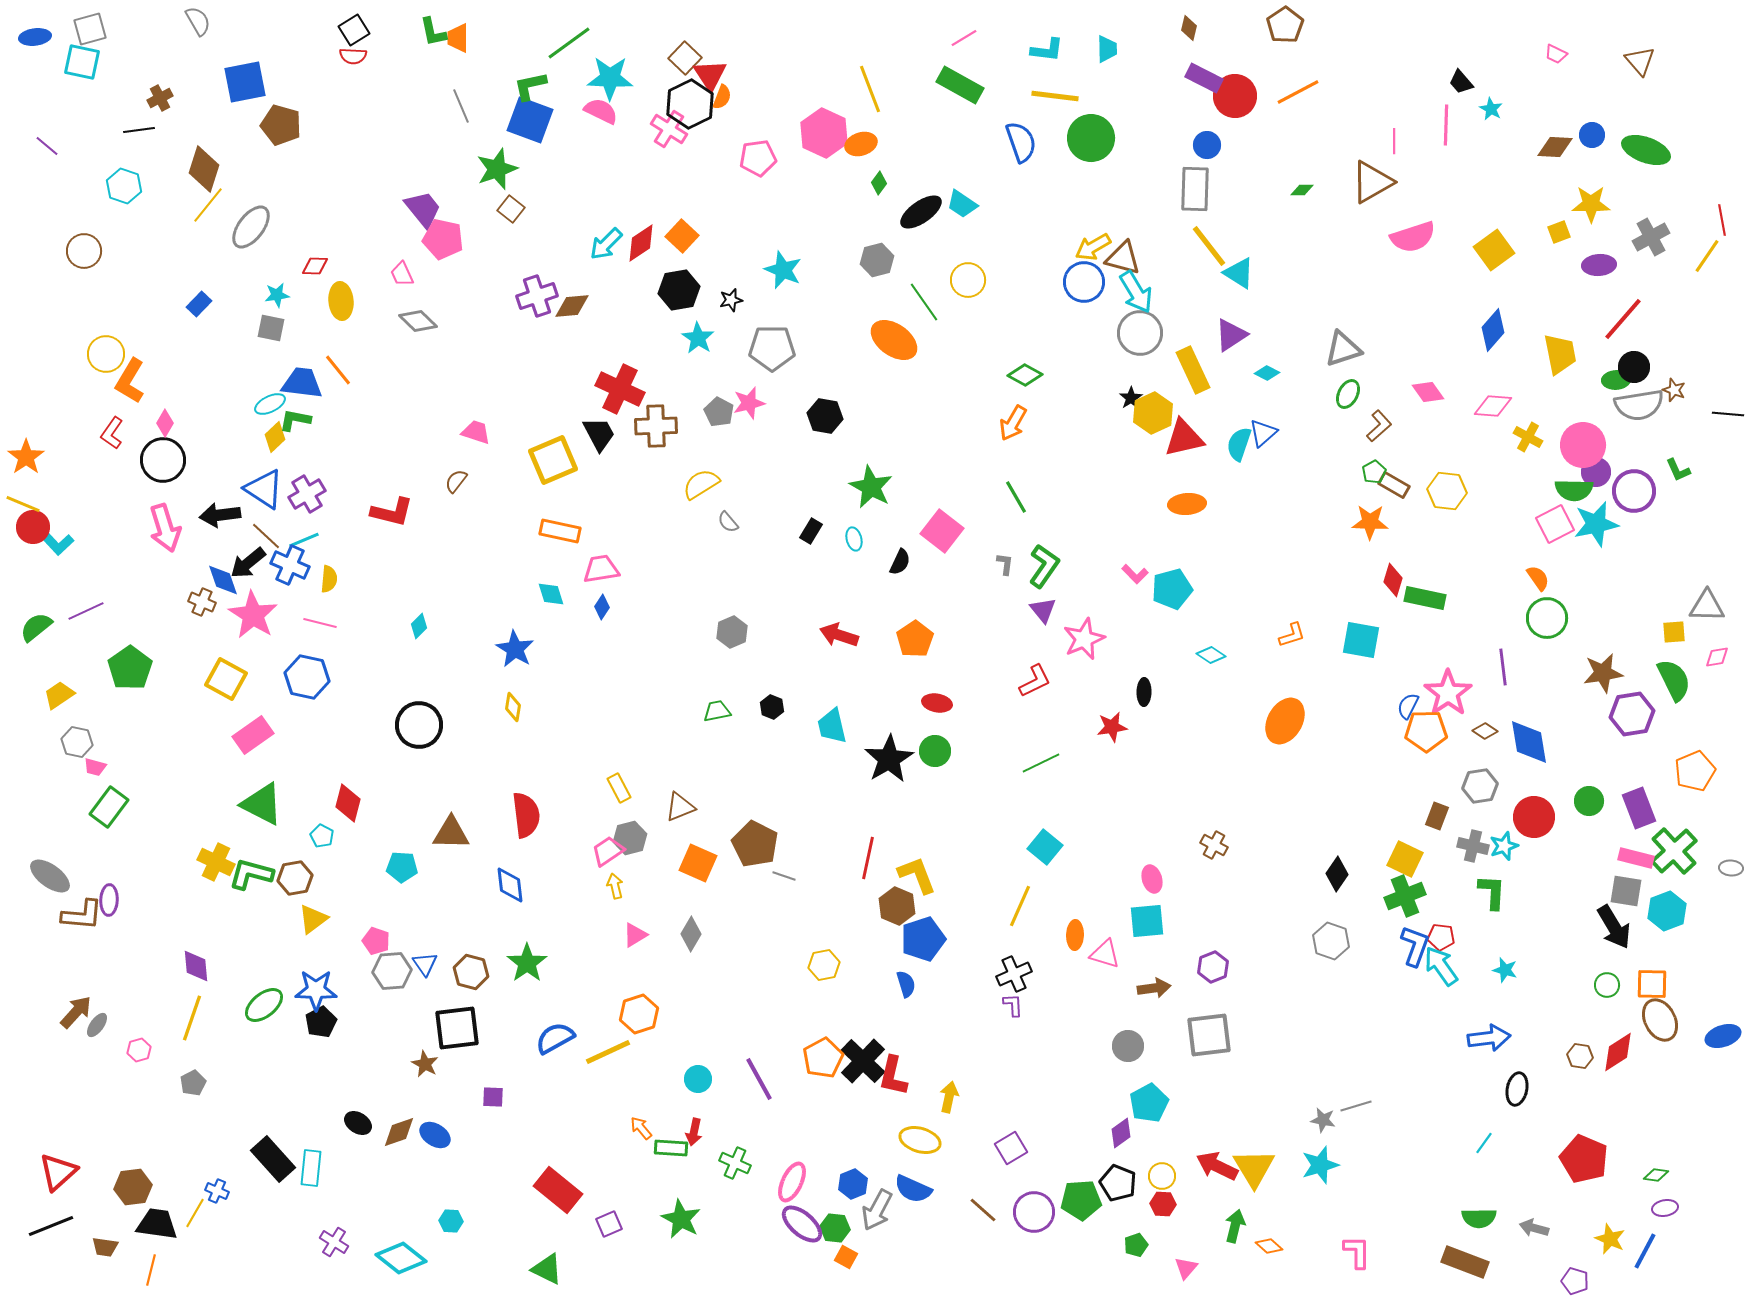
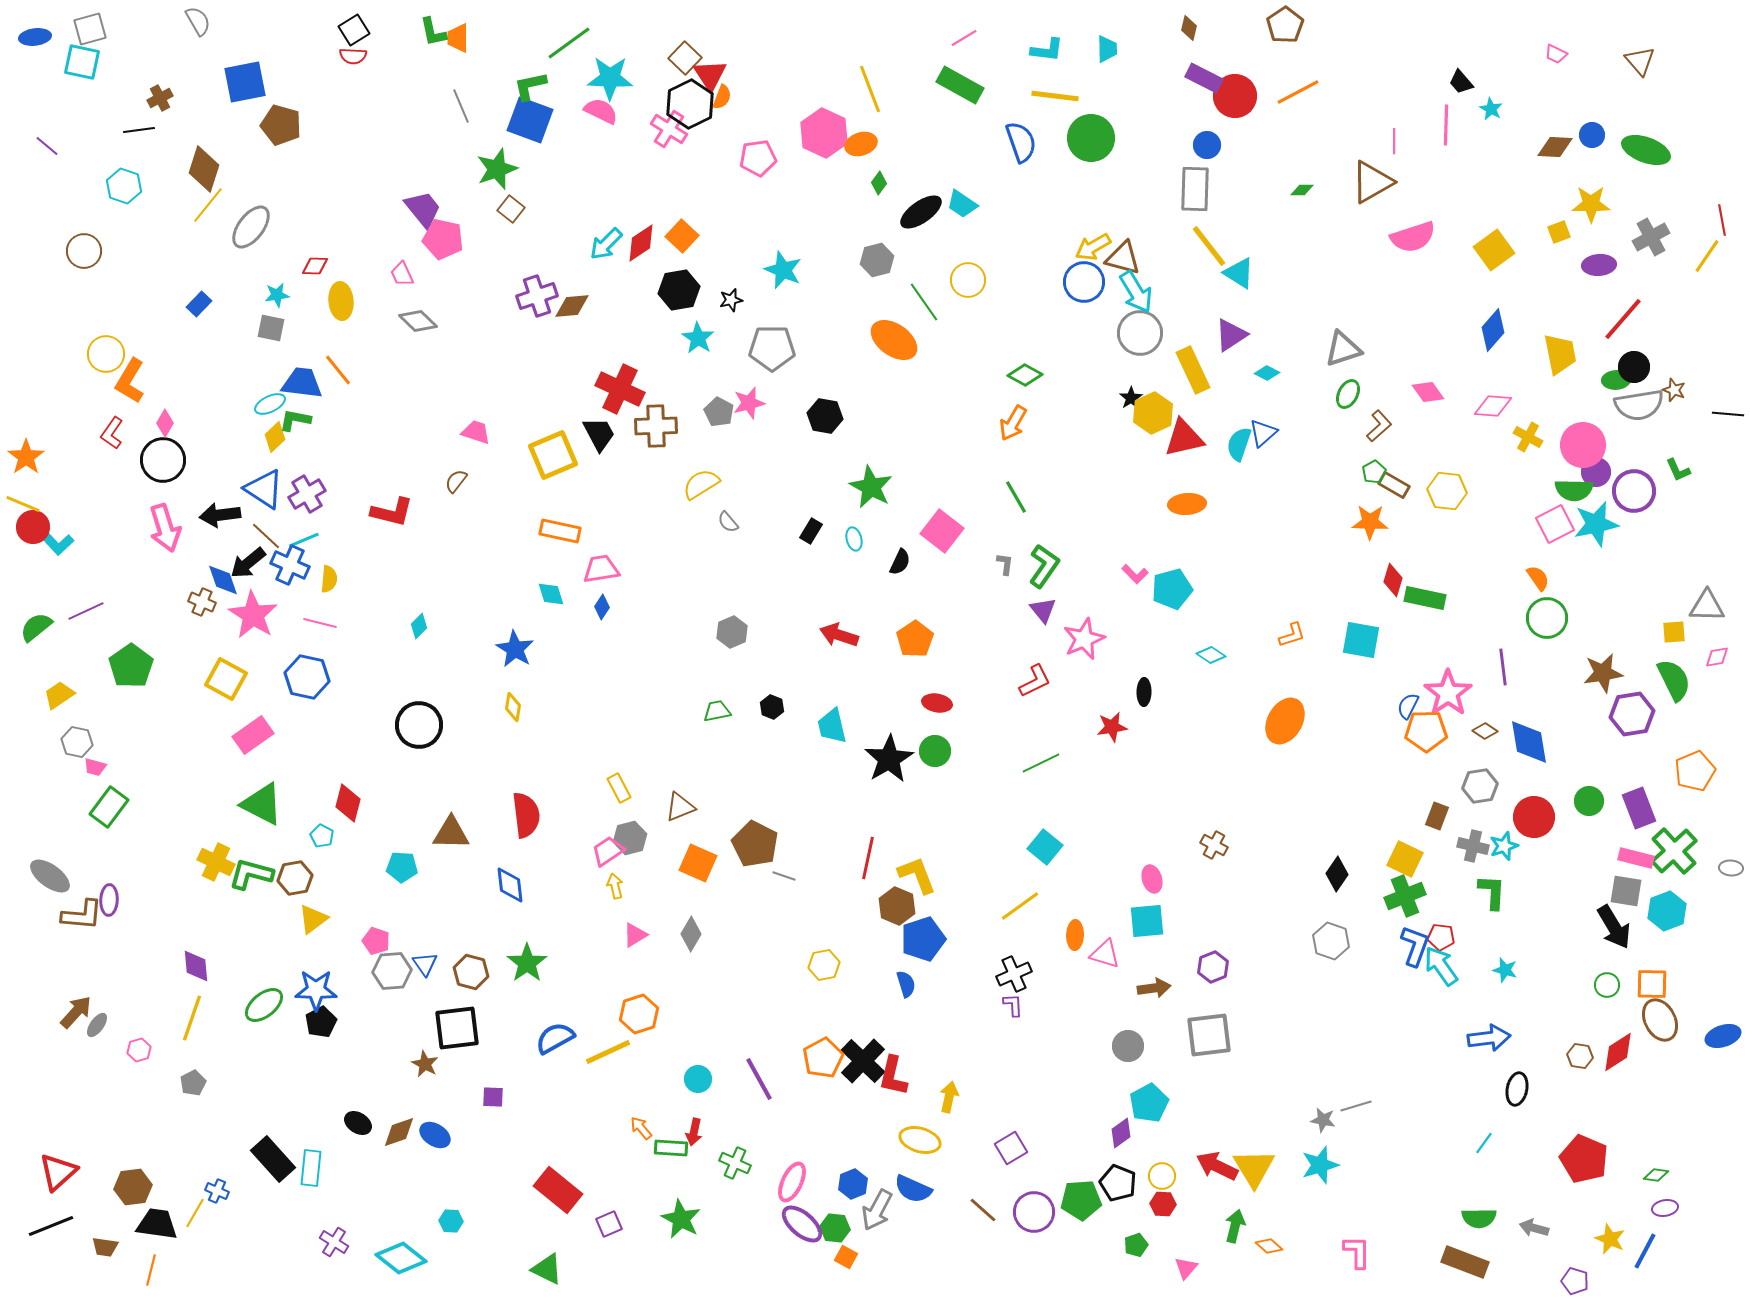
yellow square at (553, 460): moved 5 px up
green pentagon at (130, 668): moved 1 px right, 2 px up
yellow line at (1020, 906): rotated 30 degrees clockwise
